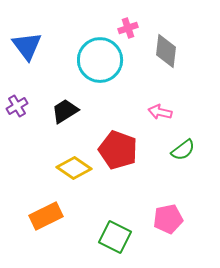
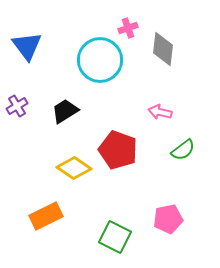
gray diamond: moved 3 px left, 2 px up
